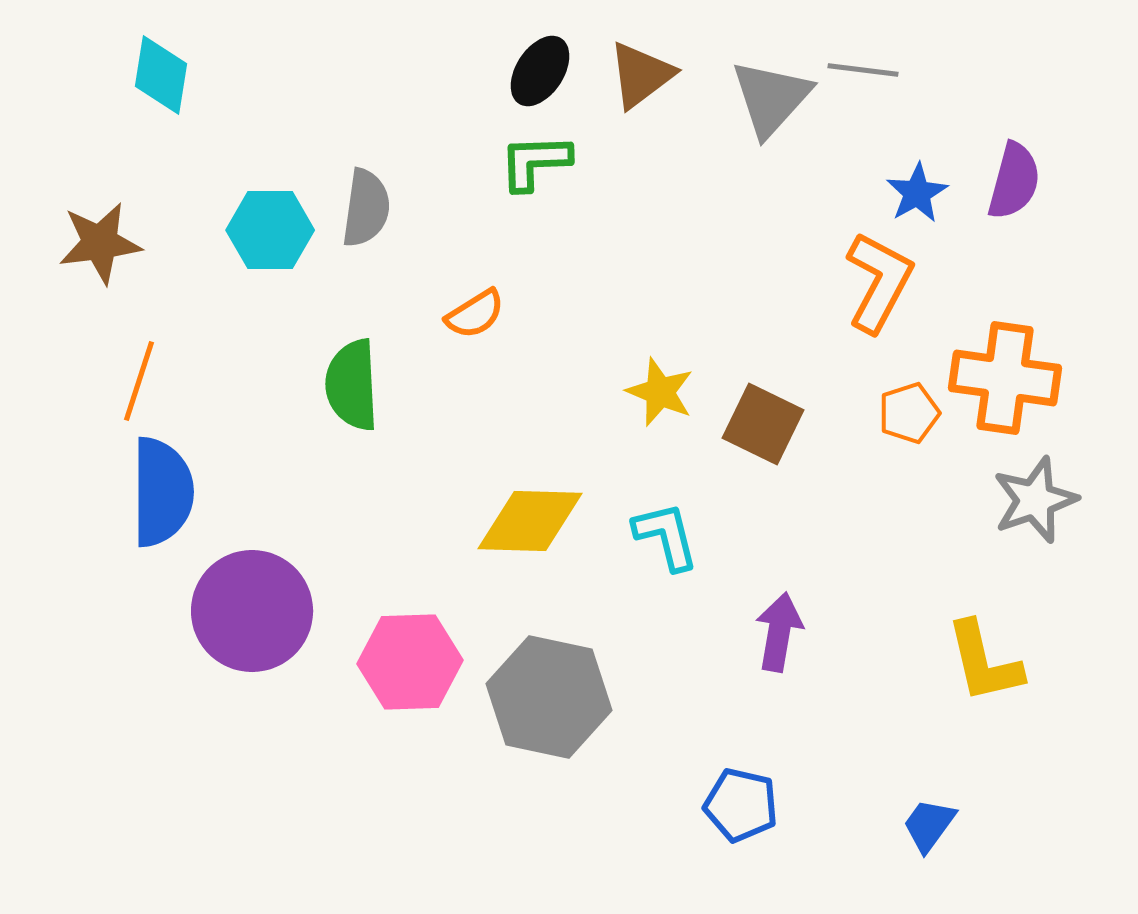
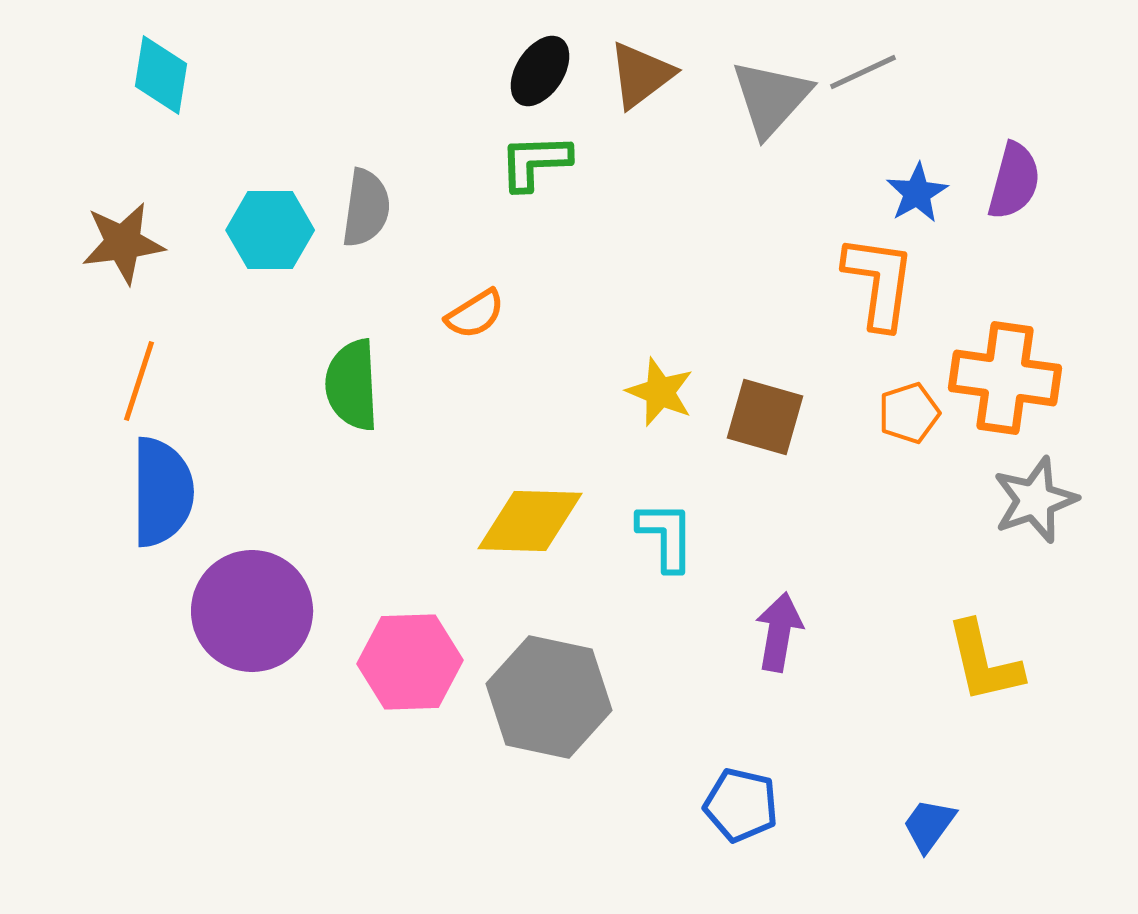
gray line: moved 2 px down; rotated 32 degrees counterclockwise
brown star: moved 23 px right
orange L-shape: rotated 20 degrees counterclockwise
brown square: moved 2 px right, 7 px up; rotated 10 degrees counterclockwise
cyan L-shape: rotated 14 degrees clockwise
